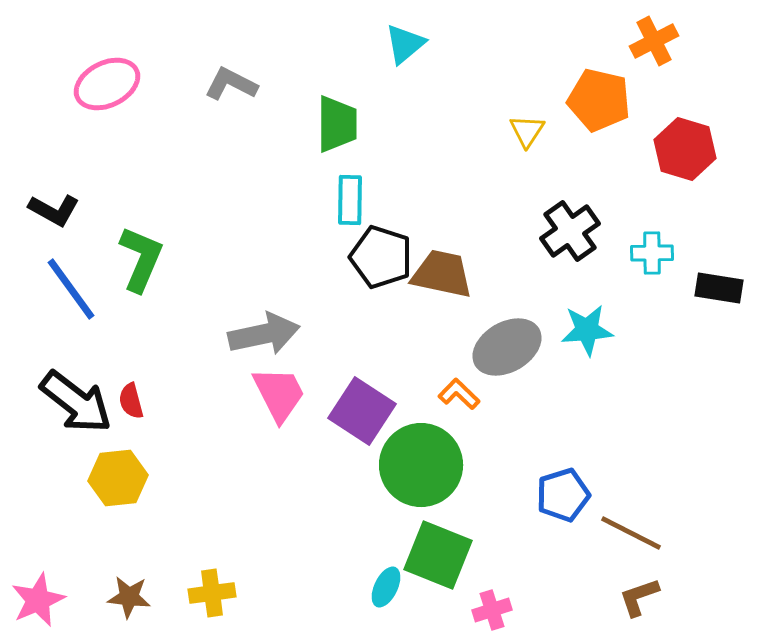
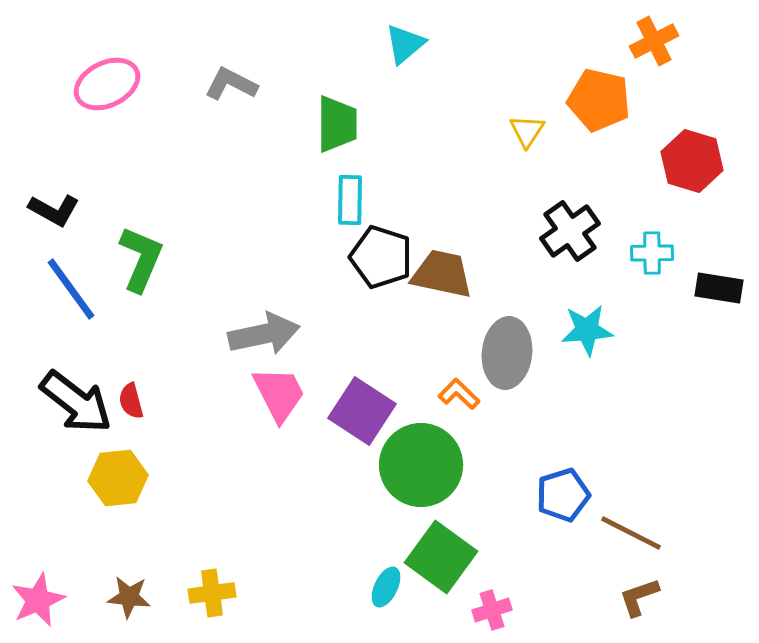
red hexagon: moved 7 px right, 12 px down
gray ellipse: moved 6 px down; rotated 54 degrees counterclockwise
green square: moved 3 px right, 2 px down; rotated 14 degrees clockwise
